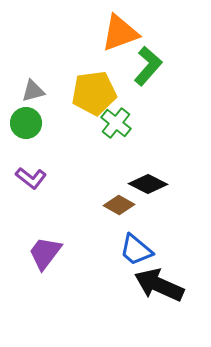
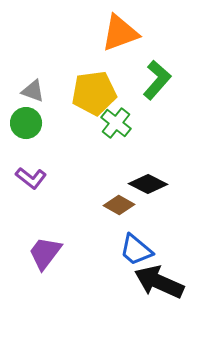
green L-shape: moved 9 px right, 14 px down
gray triangle: rotated 35 degrees clockwise
black arrow: moved 3 px up
